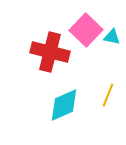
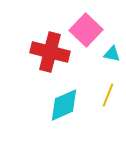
cyan triangle: moved 17 px down
